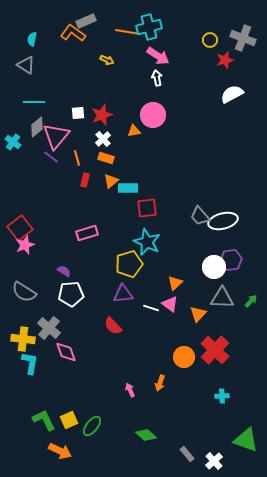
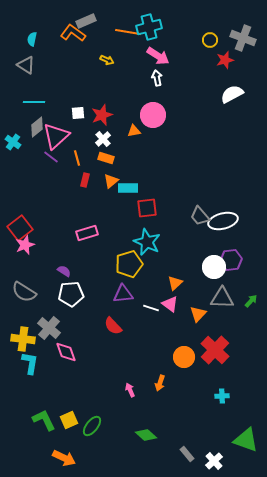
pink triangle at (56, 136): rotated 8 degrees clockwise
orange arrow at (60, 451): moved 4 px right, 7 px down
